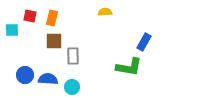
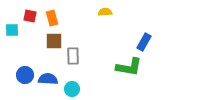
orange rectangle: rotated 28 degrees counterclockwise
cyan circle: moved 2 px down
